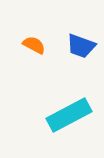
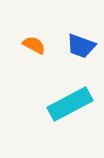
cyan rectangle: moved 1 px right, 11 px up
